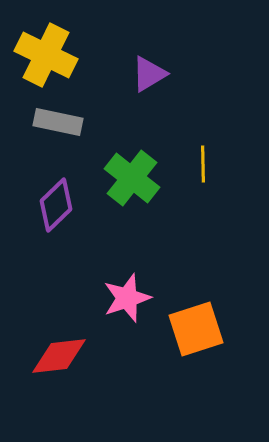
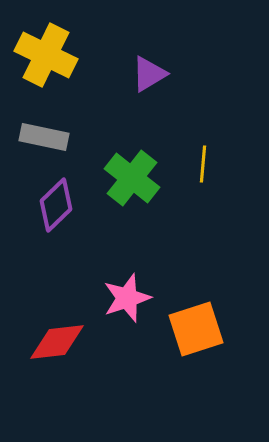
gray rectangle: moved 14 px left, 15 px down
yellow line: rotated 6 degrees clockwise
red diamond: moved 2 px left, 14 px up
